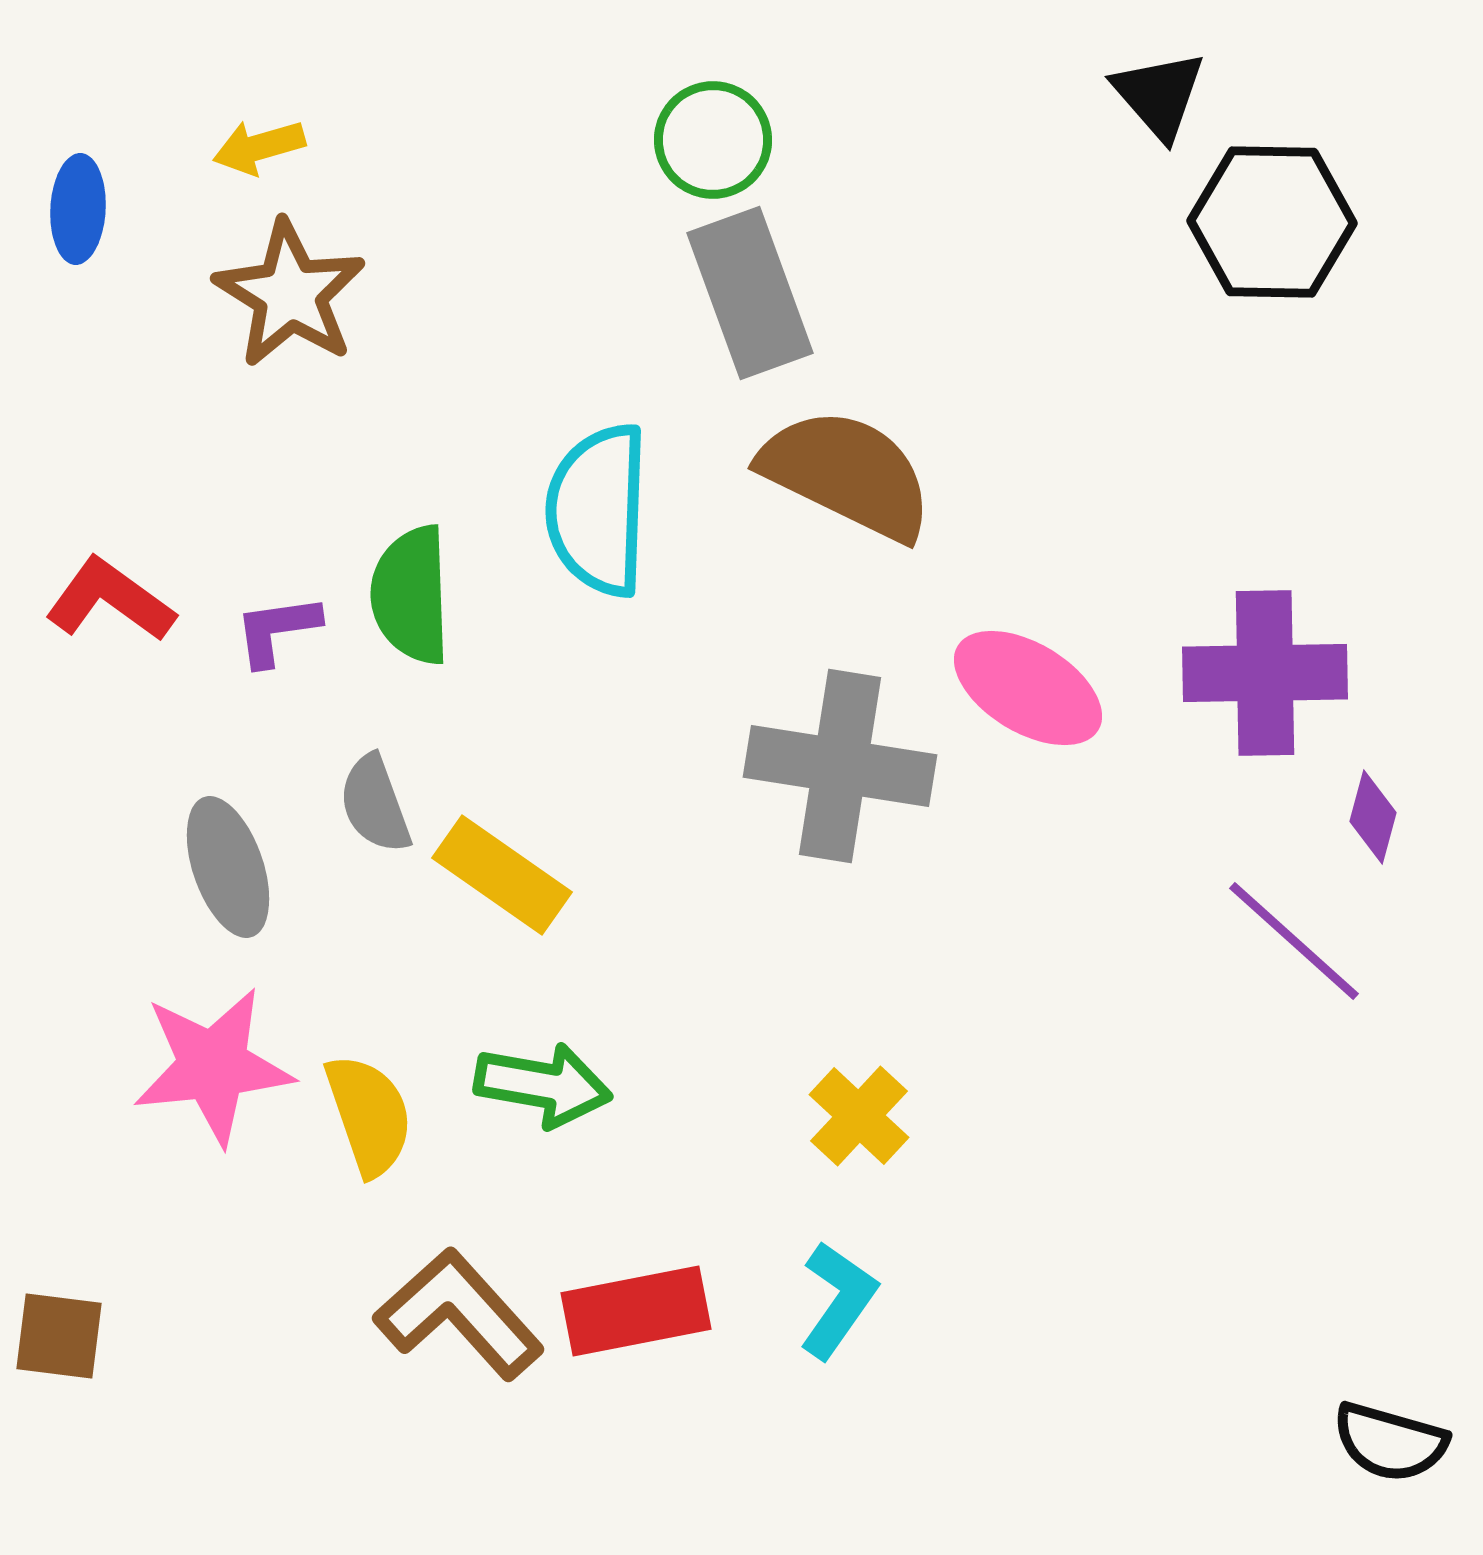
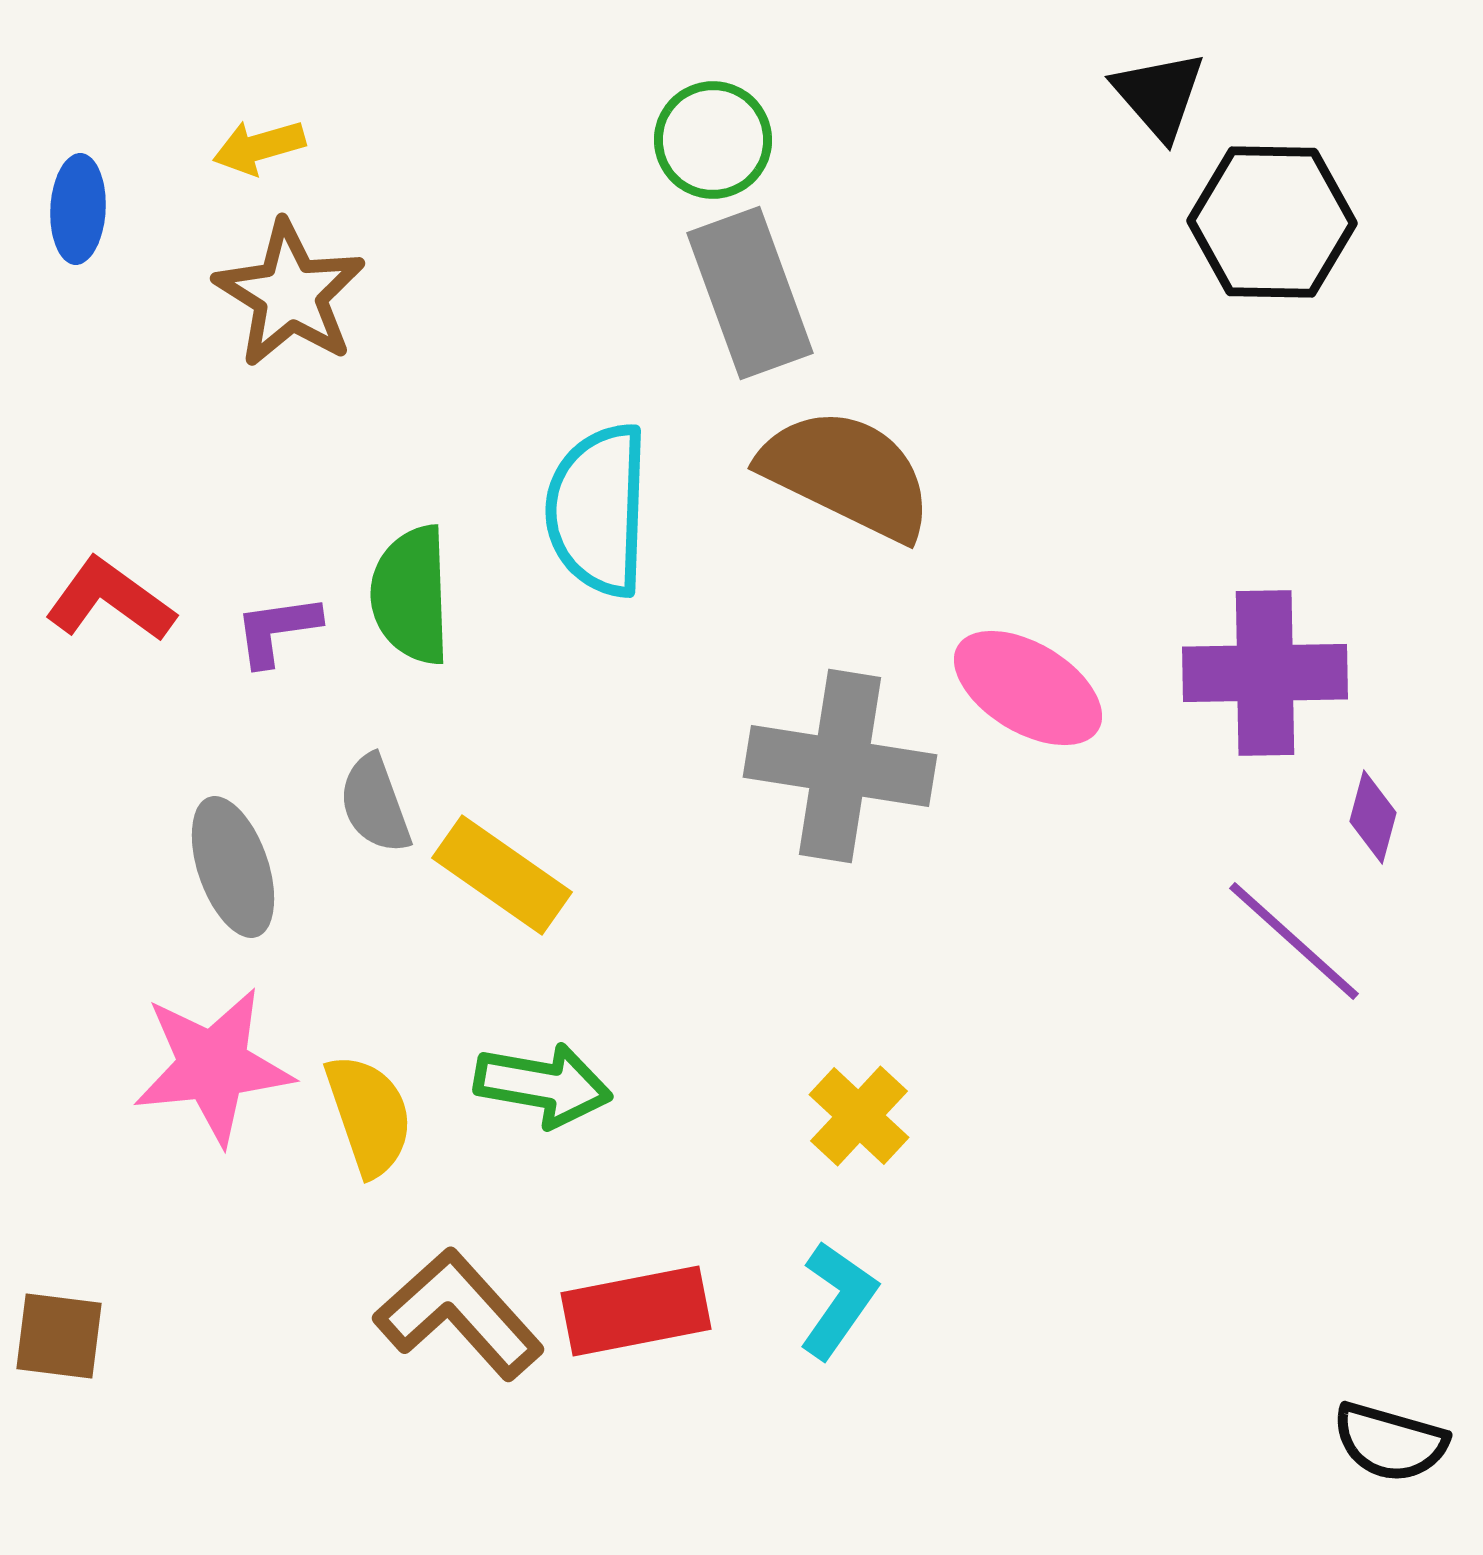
gray ellipse: moved 5 px right
